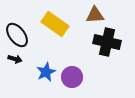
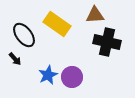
yellow rectangle: moved 2 px right
black ellipse: moved 7 px right
black arrow: rotated 32 degrees clockwise
blue star: moved 2 px right, 3 px down
